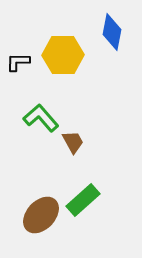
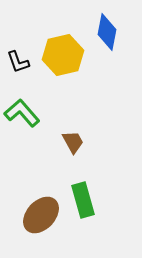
blue diamond: moved 5 px left
yellow hexagon: rotated 12 degrees counterclockwise
black L-shape: rotated 110 degrees counterclockwise
green L-shape: moved 19 px left, 5 px up
green rectangle: rotated 64 degrees counterclockwise
